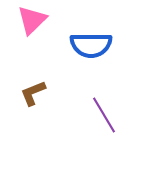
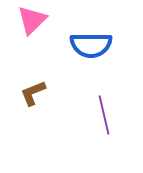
purple line: rotated 18 degrees clockwise
